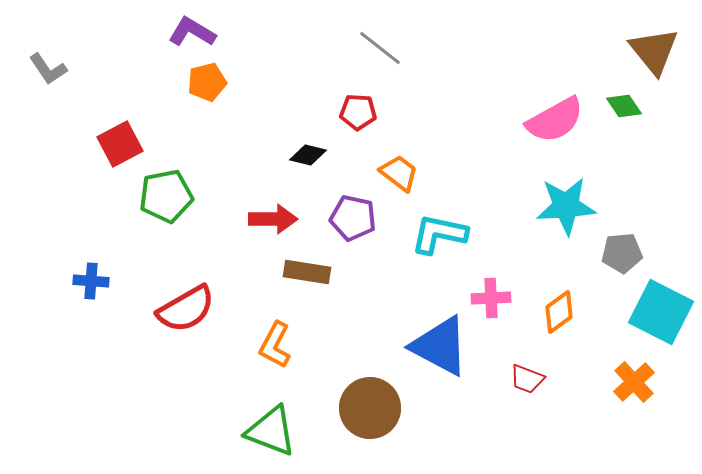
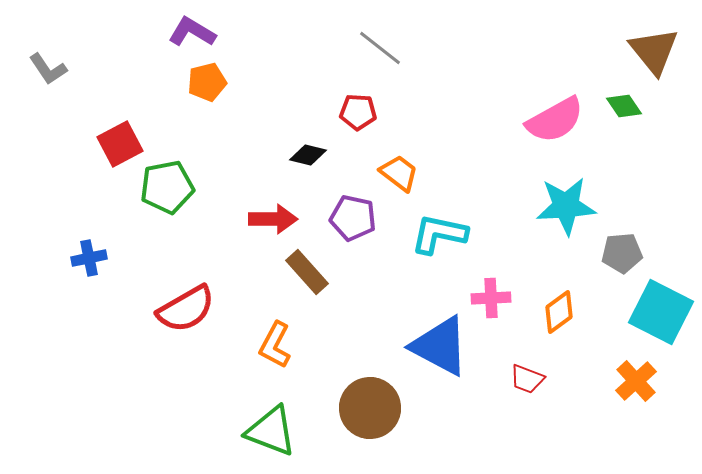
green pentagon: moved 1 px right, 9 px up
brown rectangle: rotated 39 degrees clockwise
blue cross: moved 2 px left, 23 px up; rotated 16 degrees counterclockwise
orange cross: moved 2 px right, 1 px up
